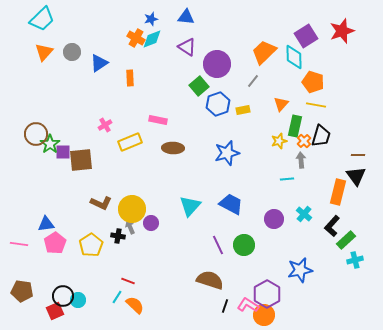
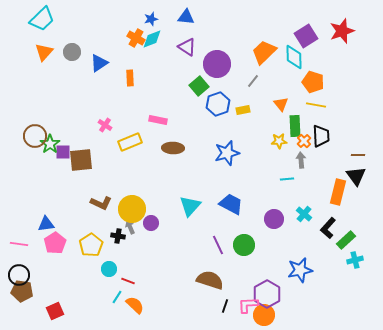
orange triangle at (281, 104): rotated 21 degrees counterclockwise
pink cross at (105, 125): rotated 24 degrees counterclockwise
green rectangle at (295, 126): rotated 15 degrees counterclockwise
brown circle at (36, 134): moved 1 px left, 2 px down
black trapezoid at (321, 136): rotated 20 degrees counterclockwise
yellow star at (279, 141): rotated 14 degrees clockwise
black L-shape at (332, 226): moved 4 px left, 2 px down
black circle at (63, 296): moved 44 px left, 21 px up
cyan circle at (78, 300): moved 31 px right, 31 px up
pink L-shape at (248, 305): rotated 35 degrees counterclockwise
